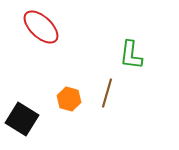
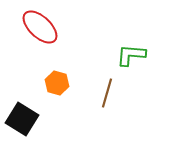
red ellipse: moved 1 px left
green L-shape: rotated 88 degrees clockwise
orange hexagon: moved 12 px left, 16 px up
